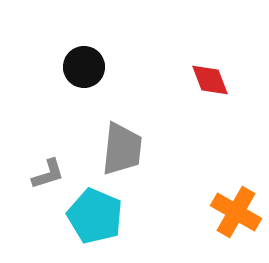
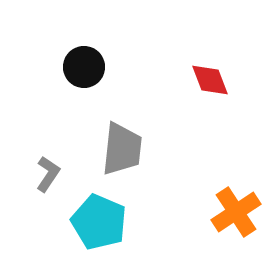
gray L-shape: rotated 39 degrees counterclockwise
orange cross: rotated 27 degrees clockwise
cyan pentagon: moved 4 px right, 6 px down
